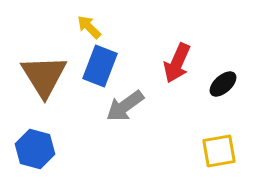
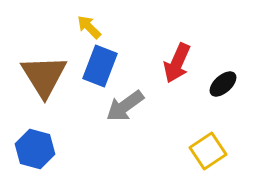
yellow square: moved 11 px left; rotated 24 degrees counterclockwise
